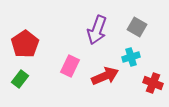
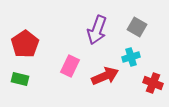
green rectangle: rotated 66 degrees clockwise
